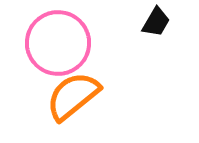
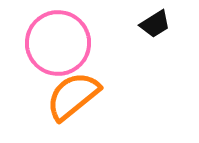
black trapezoid: moved 1 px left, 2 px down; rotated 28 degrees clockwise
